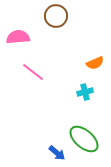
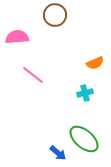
brown circle: moved 1 px left, 1 px up
pink semicircle: moved 1 px left
pink line: moved 3 px down
cyan cross: moved 1 px down
blue arrow: moved 1 px right
